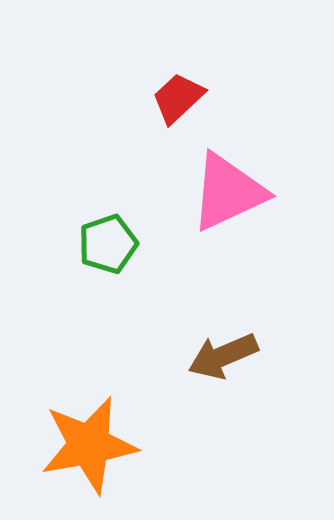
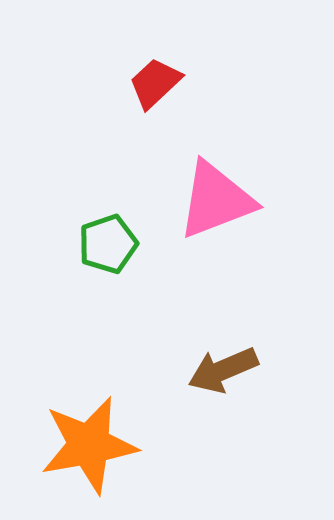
red trapezoid: moved 23 px left, 15 px up
pink triangle: moved 12 px left, 8 px down; rotated 4 degrees clockwise
brown arrow: moved 14 px down
